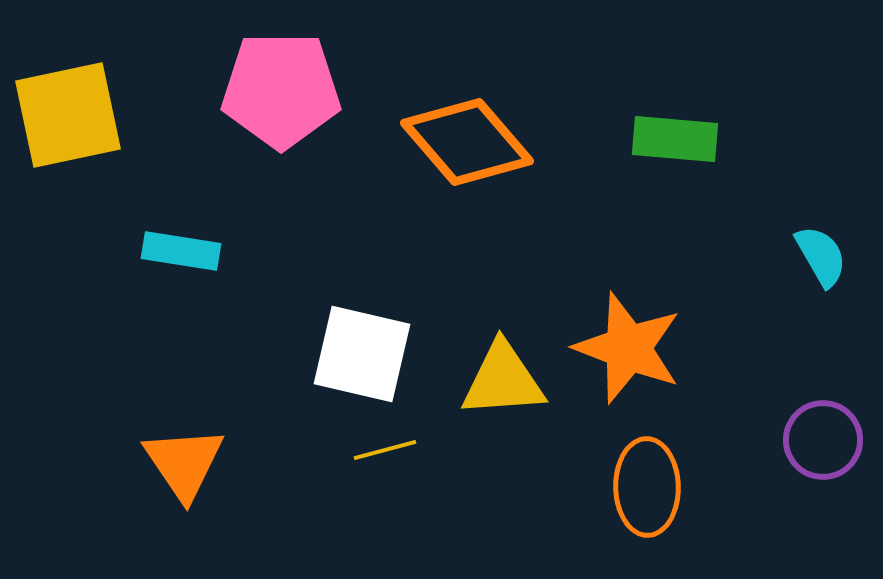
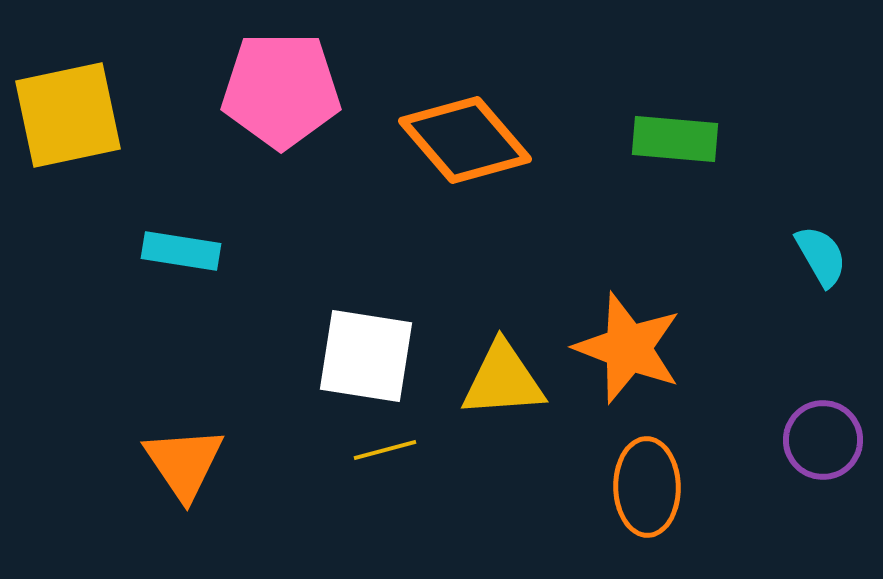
orange diamond: moved 2 px left, 2 px up
white square: moved 4 px right, 2 px down; rotated 4 degrees counterclockwise
